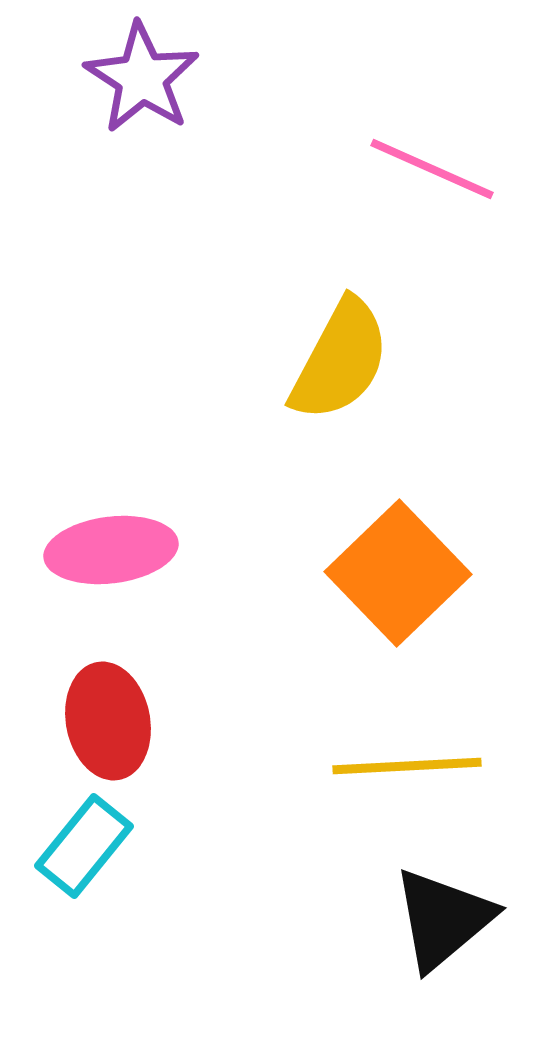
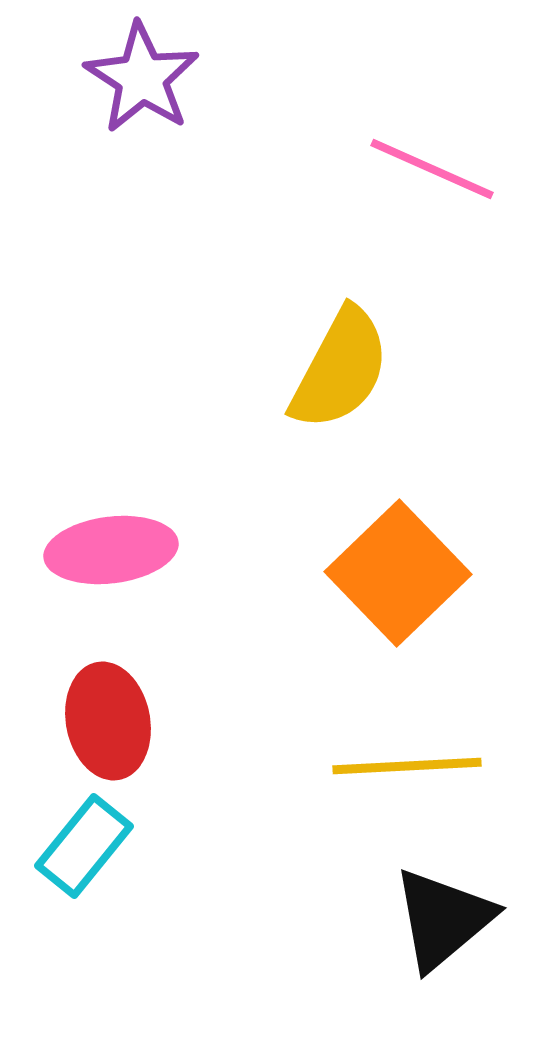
yellow semicircle: moved 9 px down
